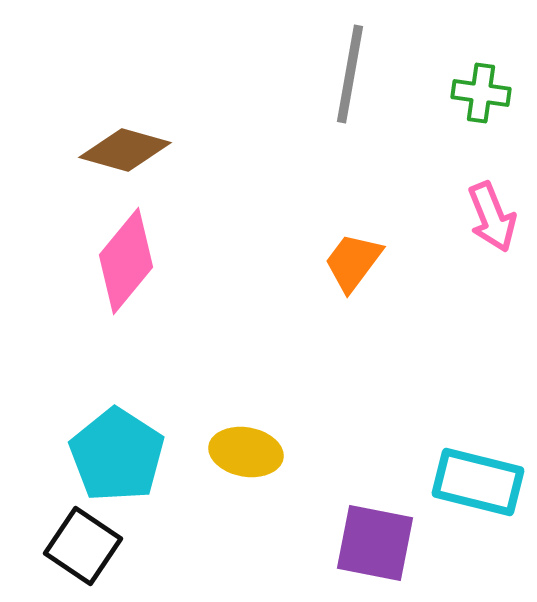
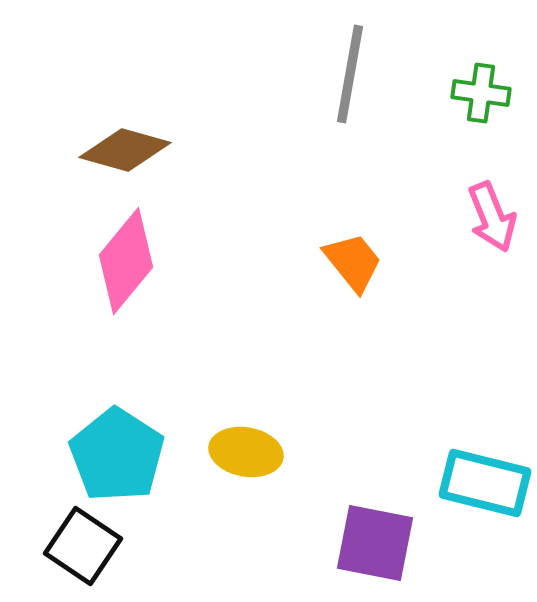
orange trapezoid: rotated 104 degrees clockwise
cyan rectangle: moved 7 px right, 1 px down
